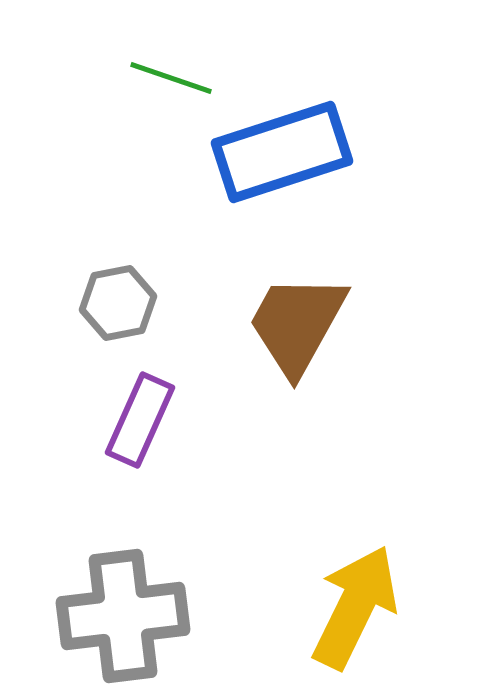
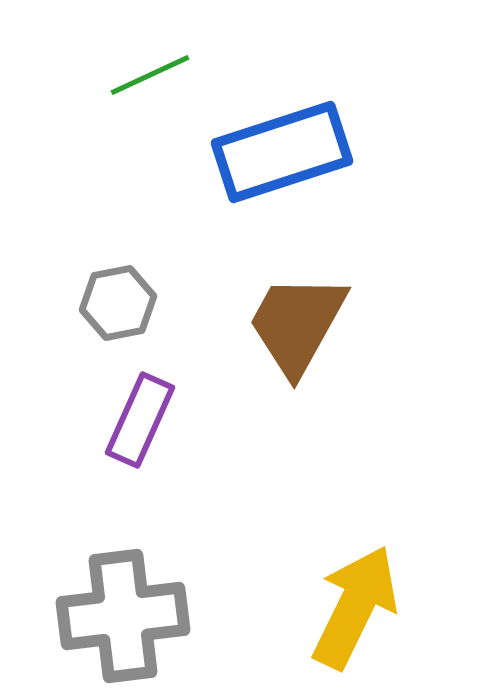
green line: moved 21 px left, 3 px up; rotated 44 degrees counterclockwise
